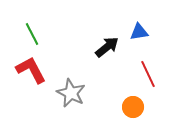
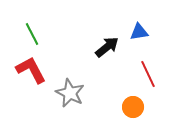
gray star: moved 1 px left
